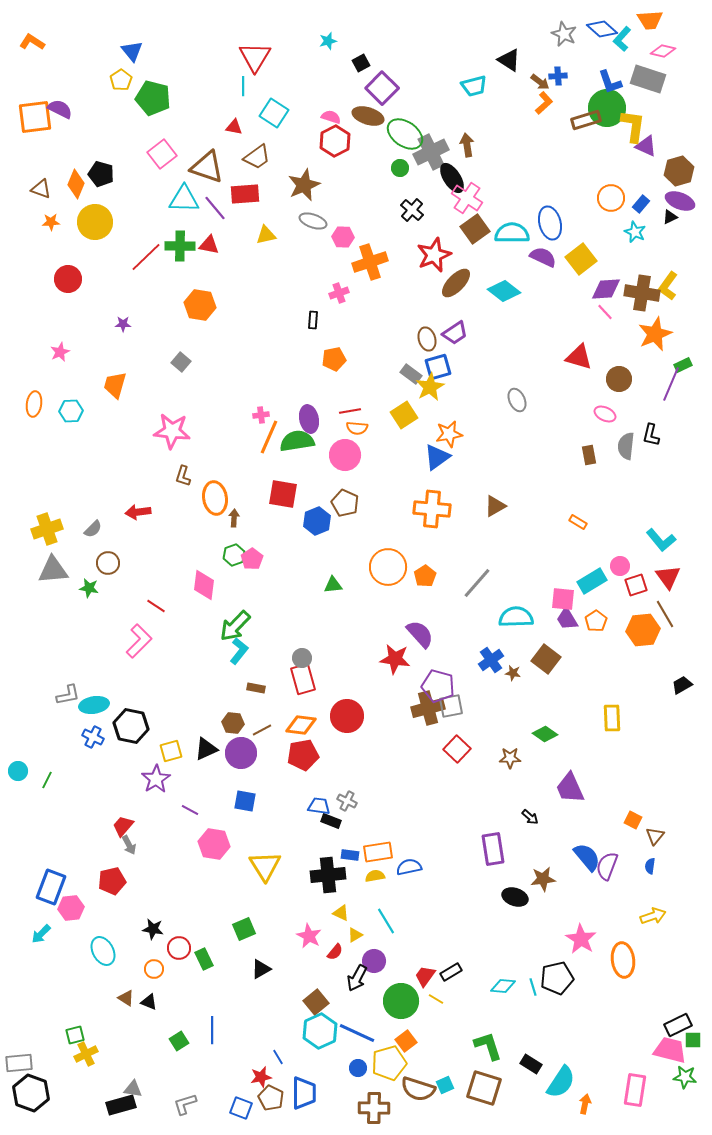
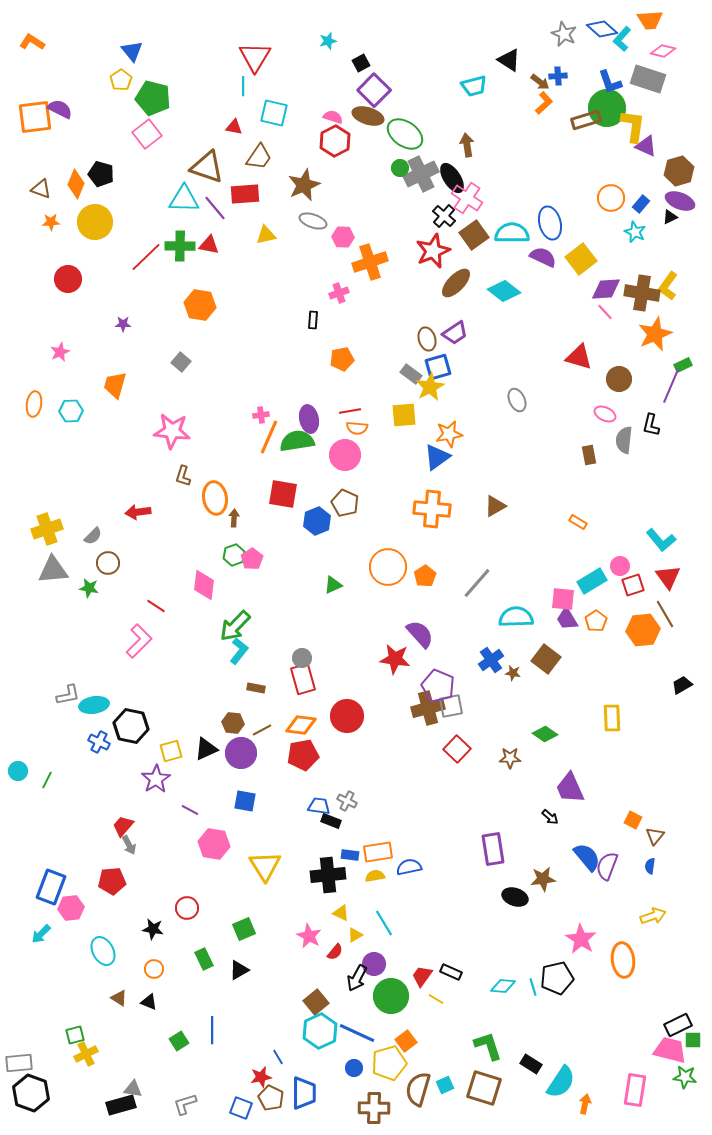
purple square at (382, 88): moved 8 px left, 2 px down
cyan square at (274, 113): rotated 20 degrees counterclockwise
pink semicircle at (331, 117): moved 2 px right
gray cross at (431, 152): moved 10 px left, 22 px down
pink square at (162, 154): moved 15 px left, 20 px up
brown trapezoid at (257, 157): moved 2 px right; rotated 20 degrees counterclockwise
black cross at (412, 210): moved 32 px right, 6 px down
brown square at (475, 229): moved 1 px left, 6 px down
red star at (434, 255): moved 1 px left, 4 px up
orange pentagon at (334, 359): moved 8 px right
purple line at (671, 384): moved 2 px down
yellow square at (404, 415): rotated 28 degrees clockwise
black L-shape at (651, 435): moved 10 px up
gray semicircle at (626, 446): moved 2 px left, 6 px up
gray semicircle at (93, 529): moved 7 px down
green triangle at (333, 585): rotated 18 degrees counterclockwise
red square at (636, 585): moved 3 px left
purple pentagon at (438, 686): rotated 8 degrees clockwise
blue cross at (93, 737): moved 6 px right, 5 px down
black arrow at (530, 817): moved 20 px right
red pentagon at (112, 881): rotated 8 degrees clockwise
cyan line at (386, 921): moved 2 px left, 2 px down
red circle at (179, 948): moved 8 px right, 40 px up
purple circle at (374, 961): moved 3 px down
black triangle at (261, 969): moved 22 px left, 1 px down
black rectangle at (451, 972): rotated 55 degrees clockwise
red trapezoid at (425, 976): moved 3 px left
brown triangle at (126, 998): moved 7 px left
green circle at (401, 1001): moved 10 px left, 5 px up
blue circle at (358, 1068): moved 4 px left
brown semicircle at (418, 1089): rotated 88 degrees clockwise
